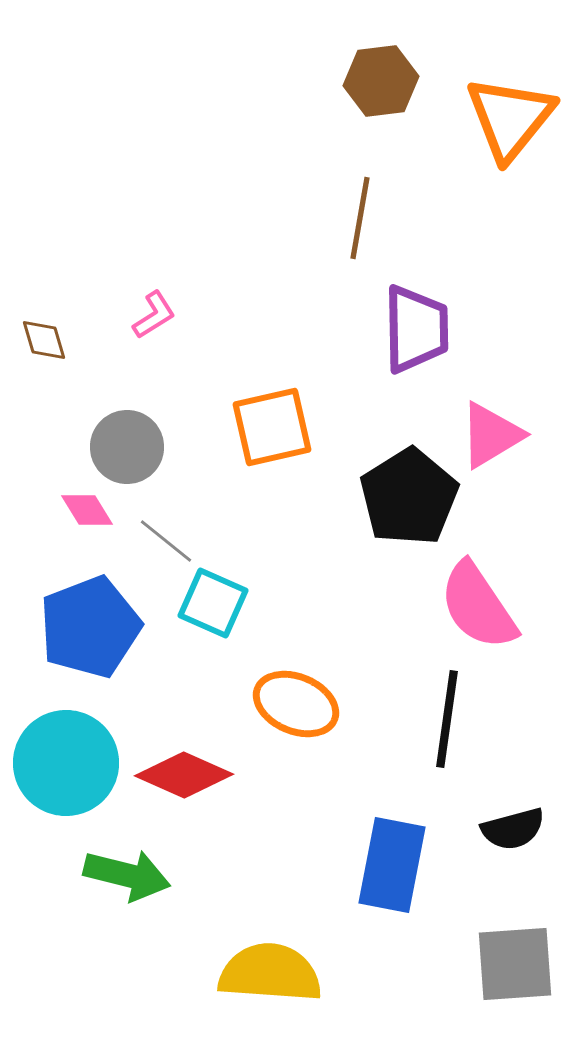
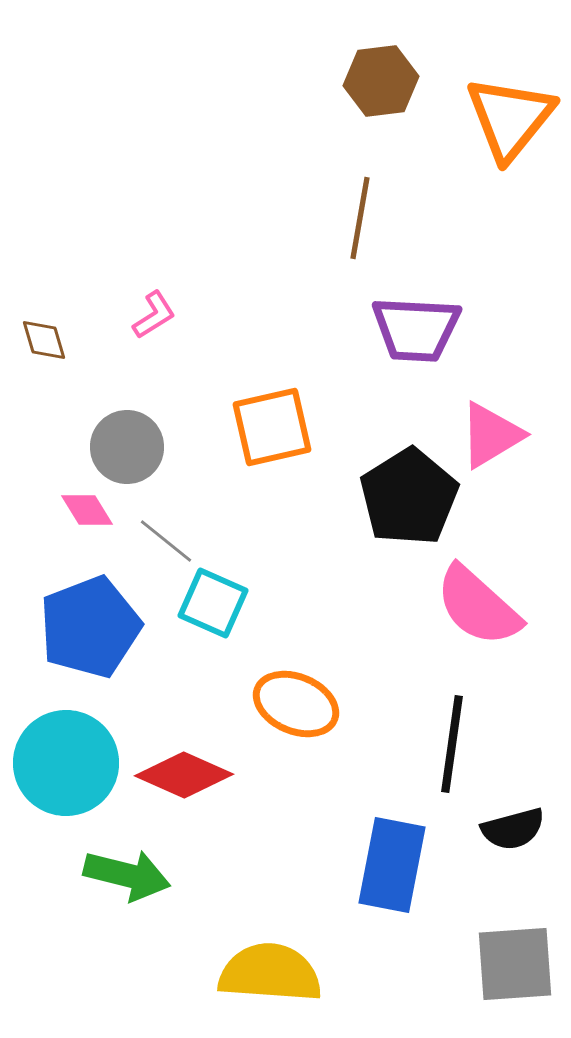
purple trapezoid: rotated 94 degrees clockwise
pink semicircle: rotated 14 degrees counterclockwise
black line: moved 5 px right, 25 px down
